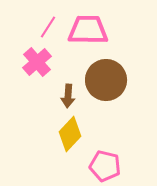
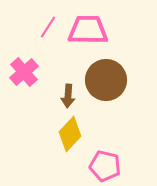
pink cross: moved 13 px left, 10 px down
